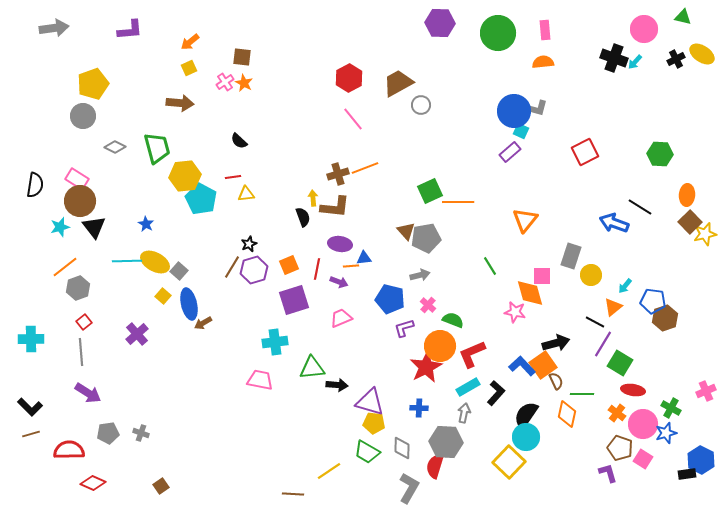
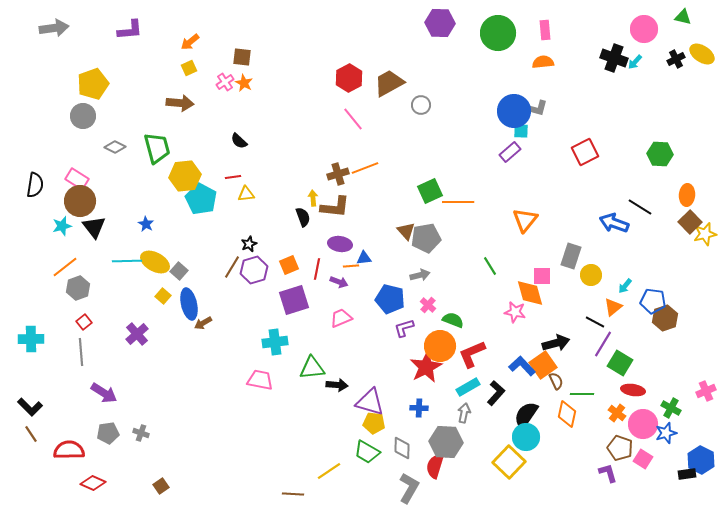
brown trapezoid at (398, 83): moved 9 px left
cyan square at (521, 131): rotated 21 degrees counterclockwise
cyan star at (60, 227): moved 2 px right, 1 px up
purple arrow at (88, 393): moved 16 px right
brown line at (31, 434): rotated 72 degrees clockwise
